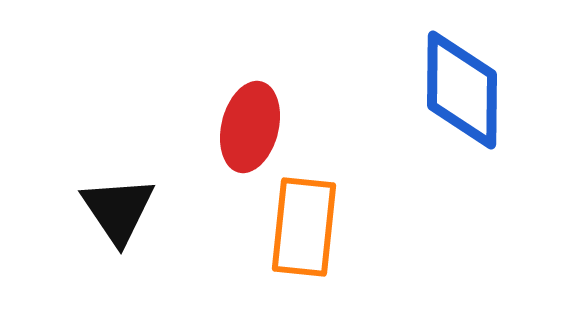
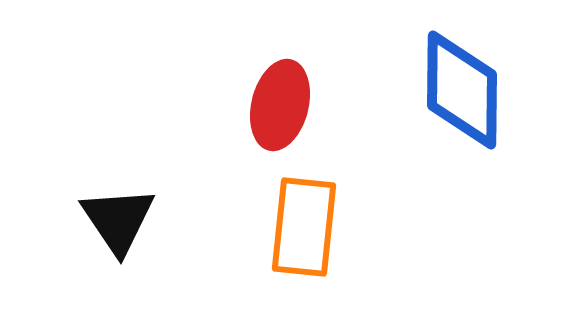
red ellipse: moved 30 px right, 22 px up
black triangle: moved 10 px down
